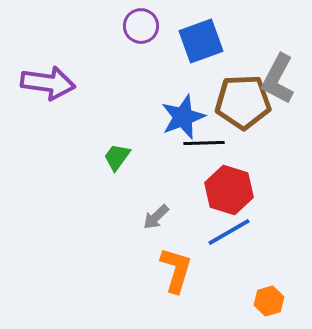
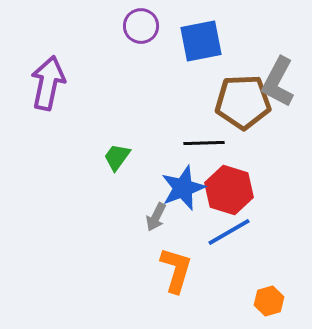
blue square: rotated 9 degrees clockwise
gray L-shape: moved 3 px down
purple arrow: rotated 86 degrees counterclockwise
blue star: moved 71 px down
gray arrow: rotated 20 degrees counterclockwise
